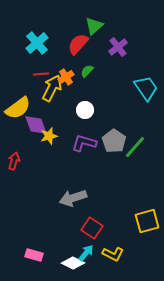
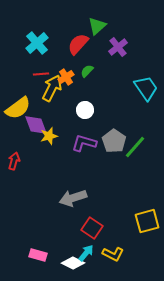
green triangle: moved 3 px right
pink rectangle: moved 4 px right
